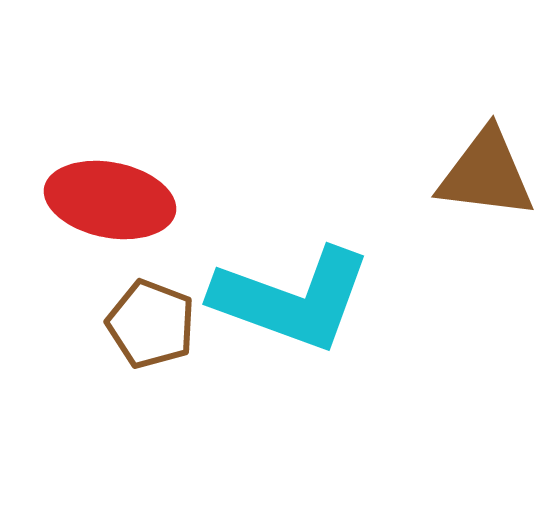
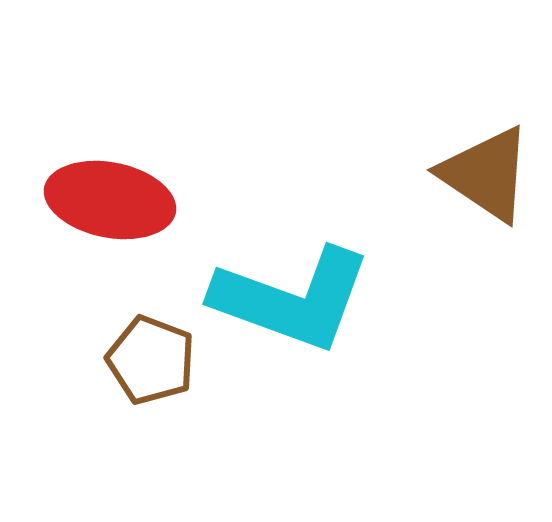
brown triangle: rotated 27 degrees clockwise
brown pentagon: moved 36 px down
